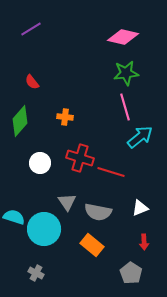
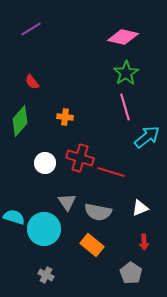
green star: rotated 25 degrees counterclockwise
cyan arrow: moved 7 px right
white circle: moved 5 px right
gray cross: moved 10 px right, 2 px down
